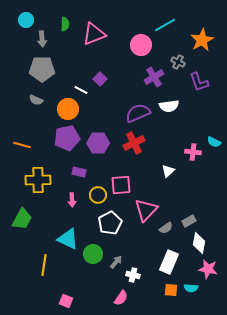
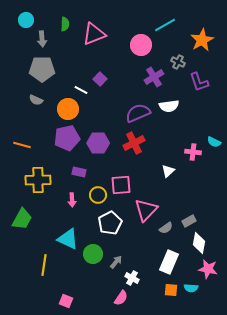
white cross at (133, 275): moved 1 px left, 3 px down; rotated 16 degrees clockwise
